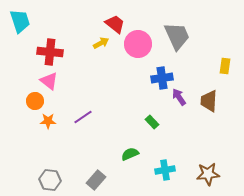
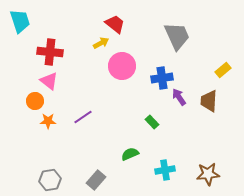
pink circle: moved 16 px left, 22 px down
yellow rectangle: moved 2 px left, 4 px down; rotated 42 degrees clockwise
gray hexagon: rotated 15 degrees counterclockwise
